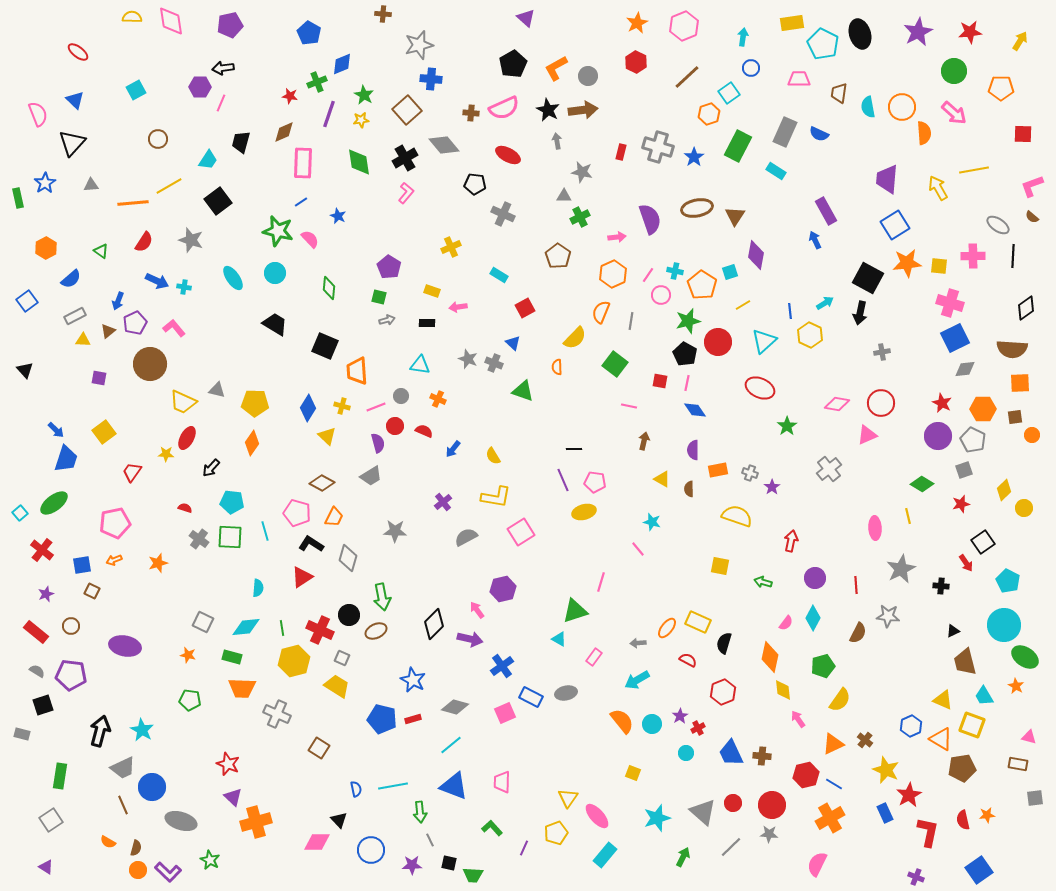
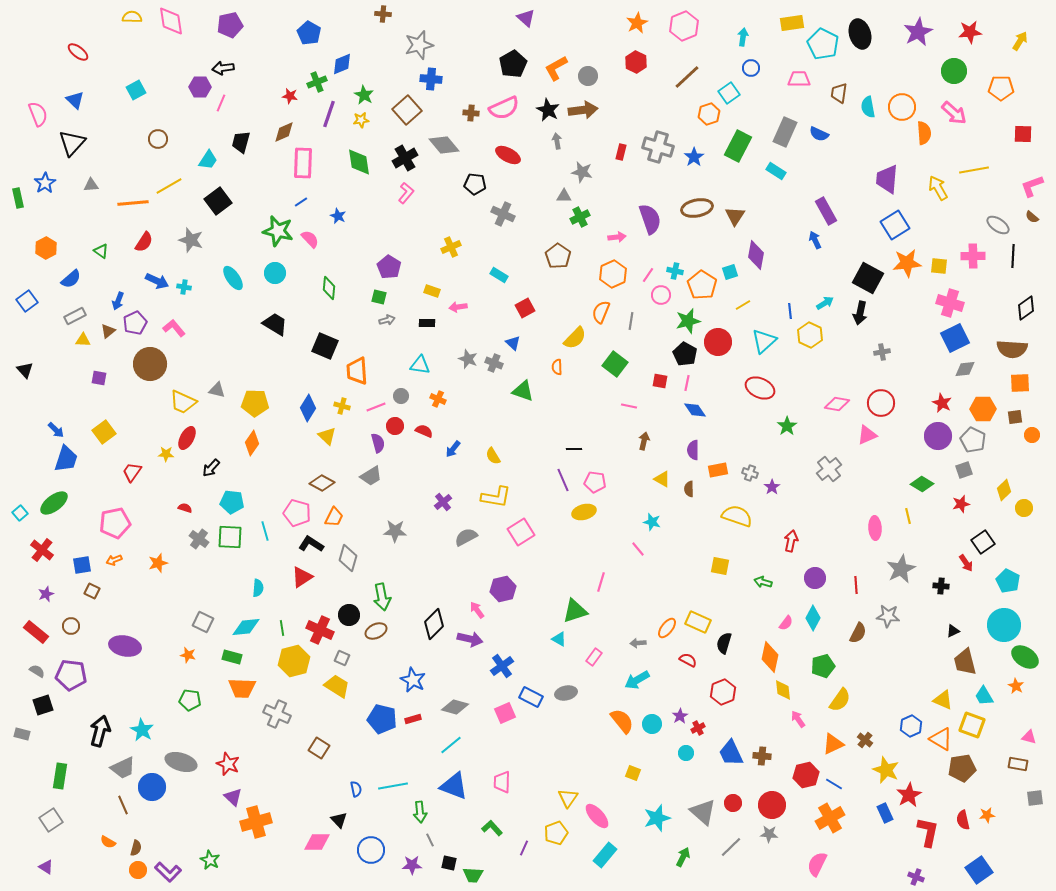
gray ellipse at (181, 821): moved 59 px up
